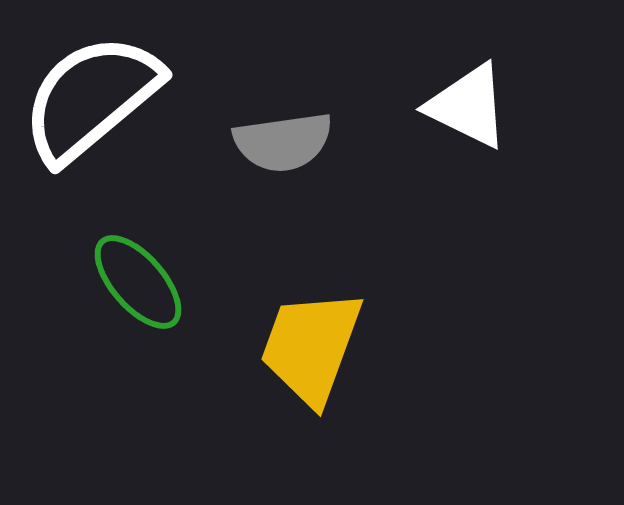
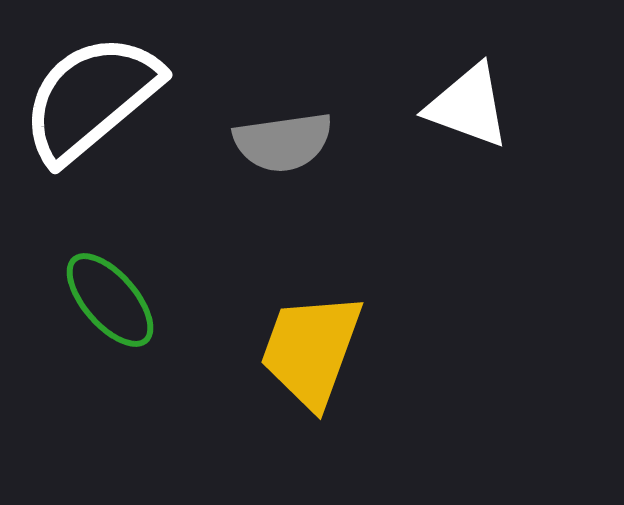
white triangle: rotated 6 degrees counterclockwise
green ellipse: moved 28 px left, 18 px down
yellow trapezoid: moved 3 px down
